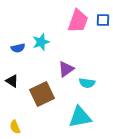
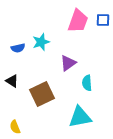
purple triangle: moved 2 px right, 6 px up
cyan semicircle: rotated 77 degrees clockwise
